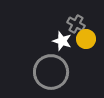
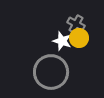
yellow circle: moved 7 px left, 1 px up
